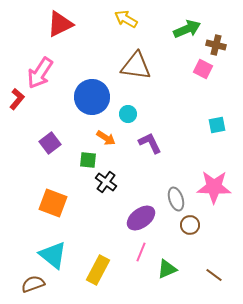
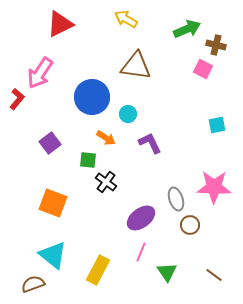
green triangle: moved 3 px down; rotated 40 degrees counterclockwise
